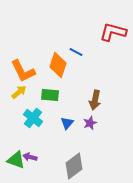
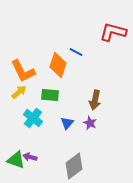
purple star: rotated 24 degrees counterclockwise
